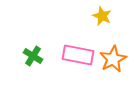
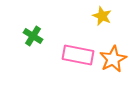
green cross: moved 20 px up
